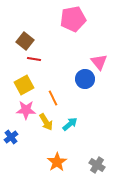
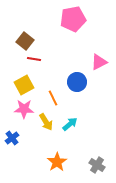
pink triangle: rotated 42 degrees clockwise
blue circle: moved 8 px left, 3 px down
pink star: moved 2 px left, 1 px up
blue cross: moved 1 px right, 1 px down
